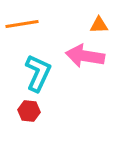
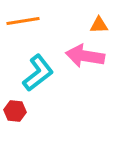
orange line: moved 1 px right, 3 px up
cyan L-shape: rotated 27 degrees clockwise
red hexagon: moved 14 px left
